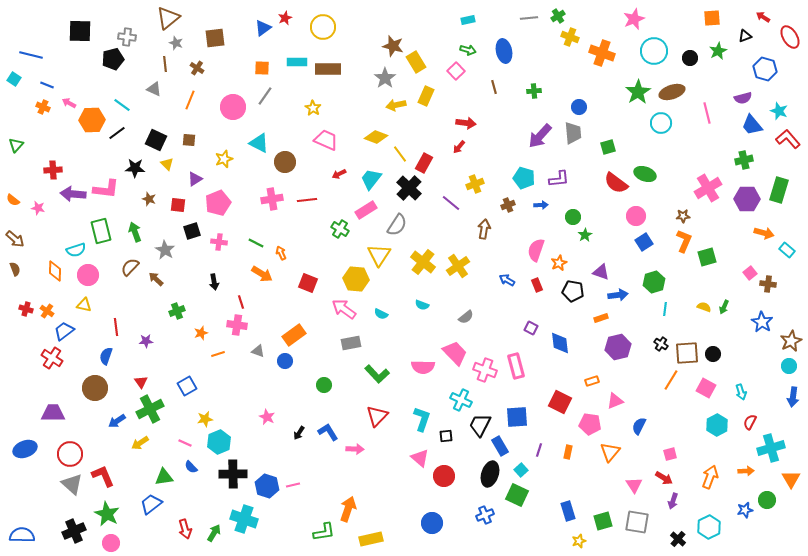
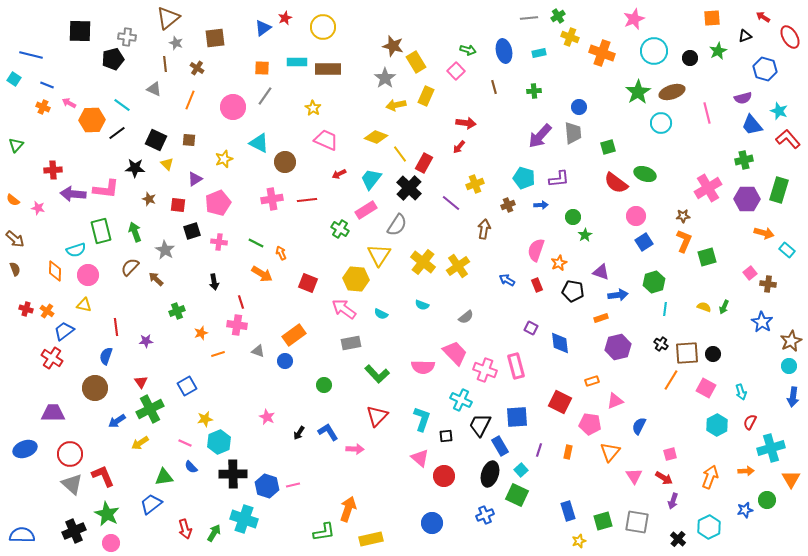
cyan rectangle at (468, 20): moved 71 px right, 33 px down
pink triangle at (634, 485): moved 9 px up
